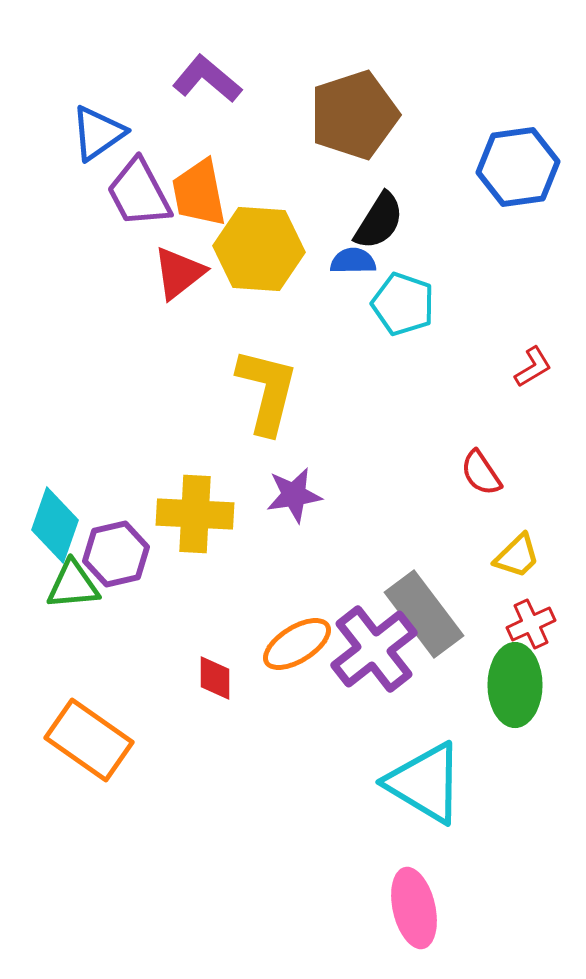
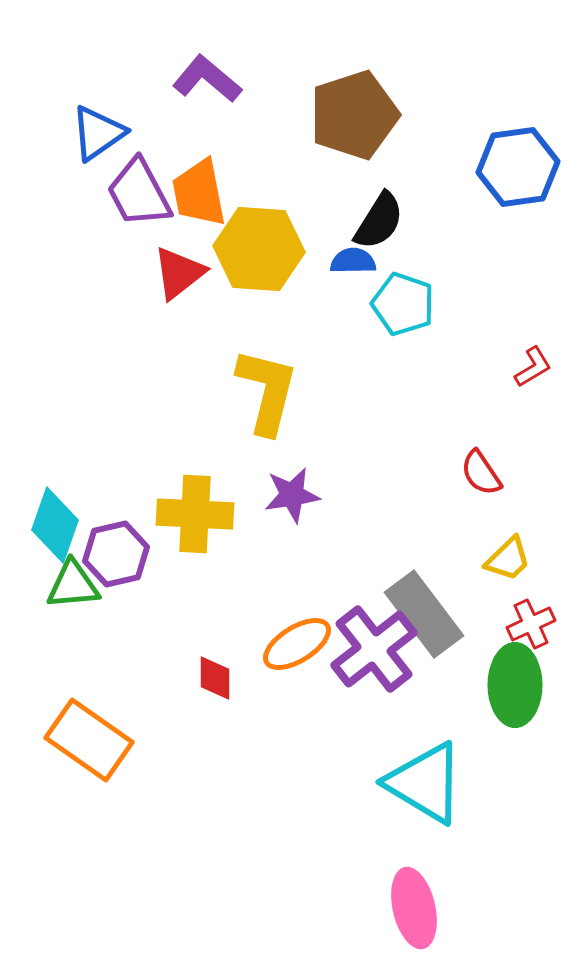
purple star: moved 2 px left
yellow trapezoid: moved 9 px left, 3 px down
